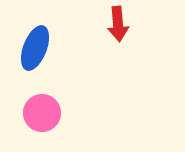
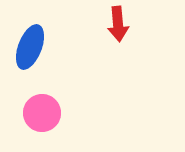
blue ellipse: moved 5 px left, 1 px up
